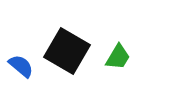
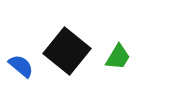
black square: rotated 9 degrees clockwise
